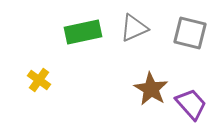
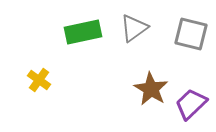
gray triangle: rotated 12 degrees counterclockwise
gray square: moved 1 px right, 1 px down
purple trapezoid: rotated 92 degrees counterclockwise
